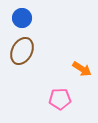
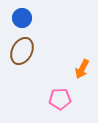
orange arrow: rotated 84 degrees clockwise
